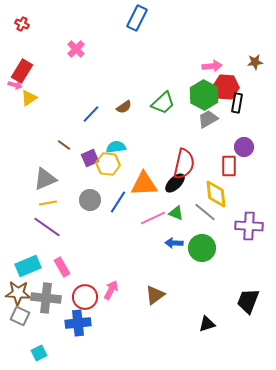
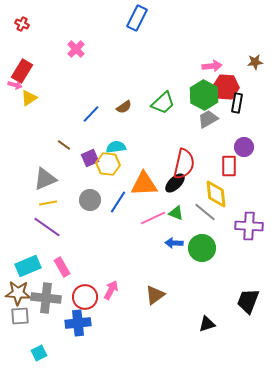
gray square at (20, 316): rotated 30 degrees counterclockwise
